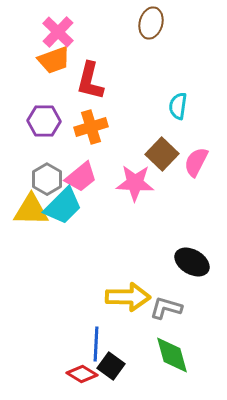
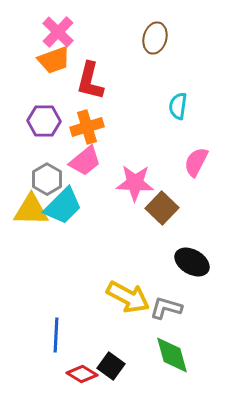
brown ellipse: moved 4 px right, 15 px down
orange cross: moved 4 px left
brown square: moved 54 px down
pink trapezoid: moved 4 px right, 16 px up
yellow arrow: rotated 27 degrees clockwise
blue line: moved 40 px left, 9 px up
